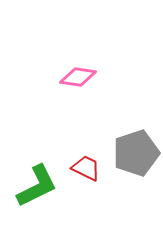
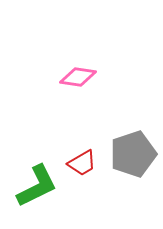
gray pentagon: moved 3 px left, 1 px down
red trapezoid: moved 4 px left, 5 px up; rotated 124 degrees clockwise
